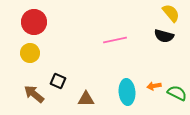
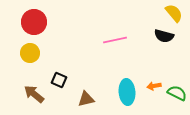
yellow semicircle: moved 3 px right
black square: moved 1 px right, 1 px up
brown triangle: rotated 12 degrees counterclockwise
